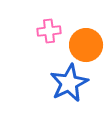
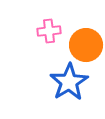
blue star: moved 1 px up; rotated 6 degrees counterclockwise
